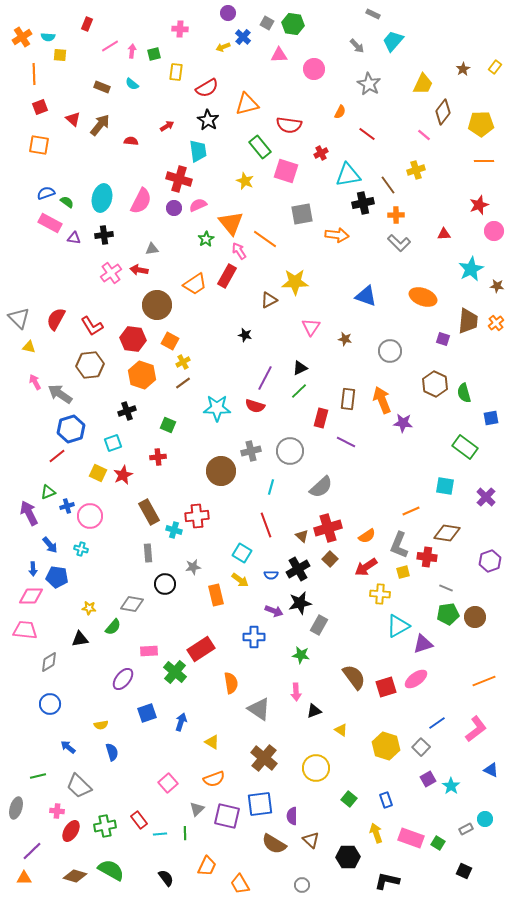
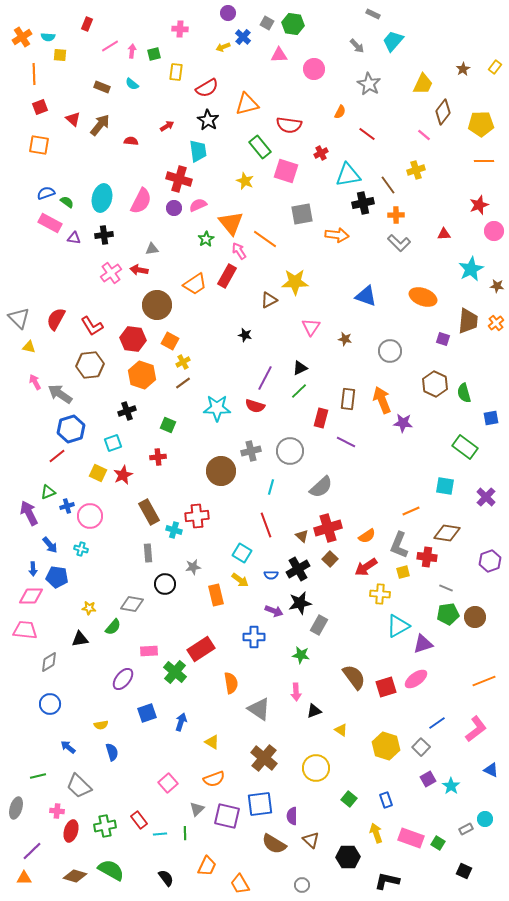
red ellipse at (71, 831): rotated 15 degrees counterclockwise
